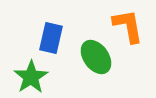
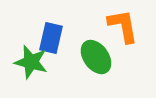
orange L-shape: moved 5 px left
green star: moved 15 px up; rotated 24 degrees counterclockwise
